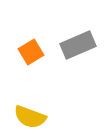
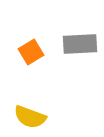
gray rectangle: moved 2 px right, 1 px up; rotated 20 degrees clockwise
